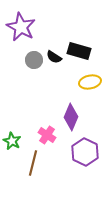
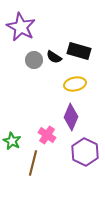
yellow ellipse: moved 15 px left, 2 px down
